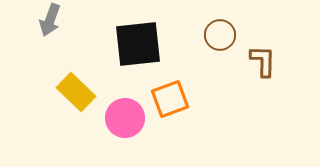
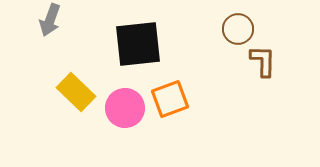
brown circle: moved 18 px right, 6 px up
pink circle: moved 10 px up
